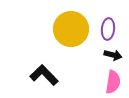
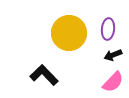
yellow circle: moved 2 px left, 4 px down
black arrow: rotated 144 degrees clockwise
pink semicircle: rotated 35 degrees clockwise
